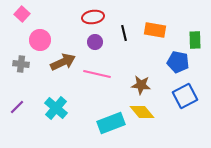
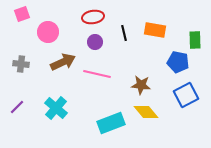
pink square: rotated 28 degrees clockwise
pink circle: moved 8 px right, 8 px up
blue square: moved 1 px right, 1 px up
yellow diamond: moved 4 px right
